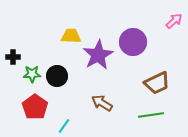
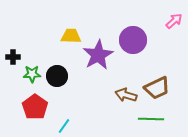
purple circle: moved 2 px up
brown trapezoid: moved 5 px down
brown arrow: moved 24 px right, 8 px up; rotated 15 degrees counterclockwise
green line: moved 4 px down; rotated 10 degrees clockwise
